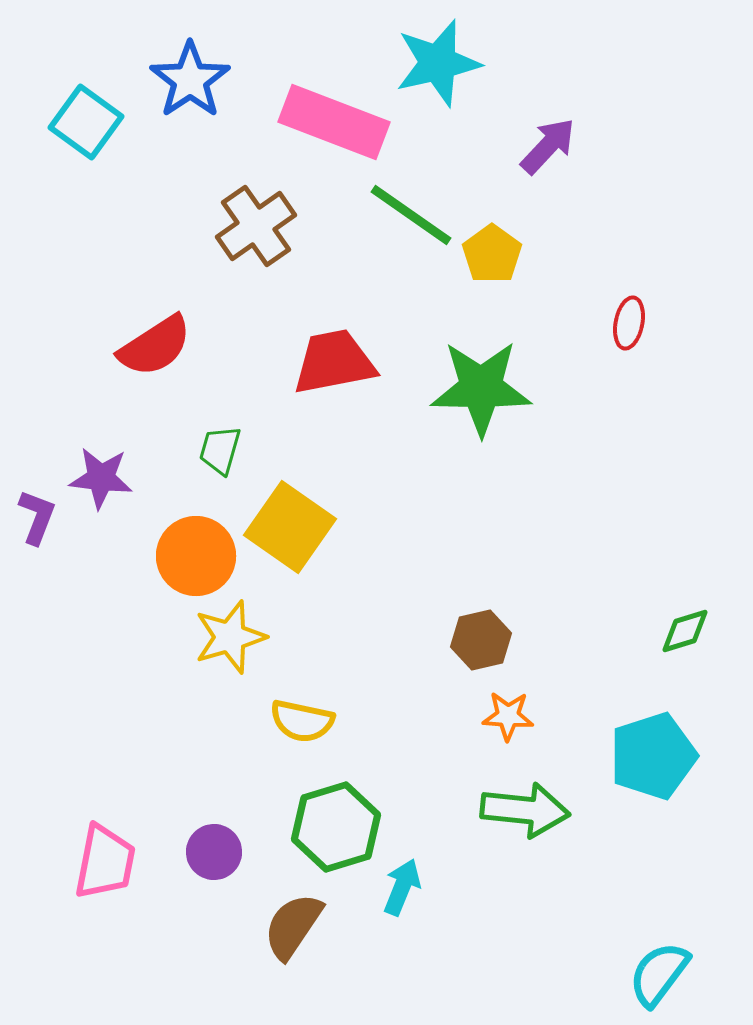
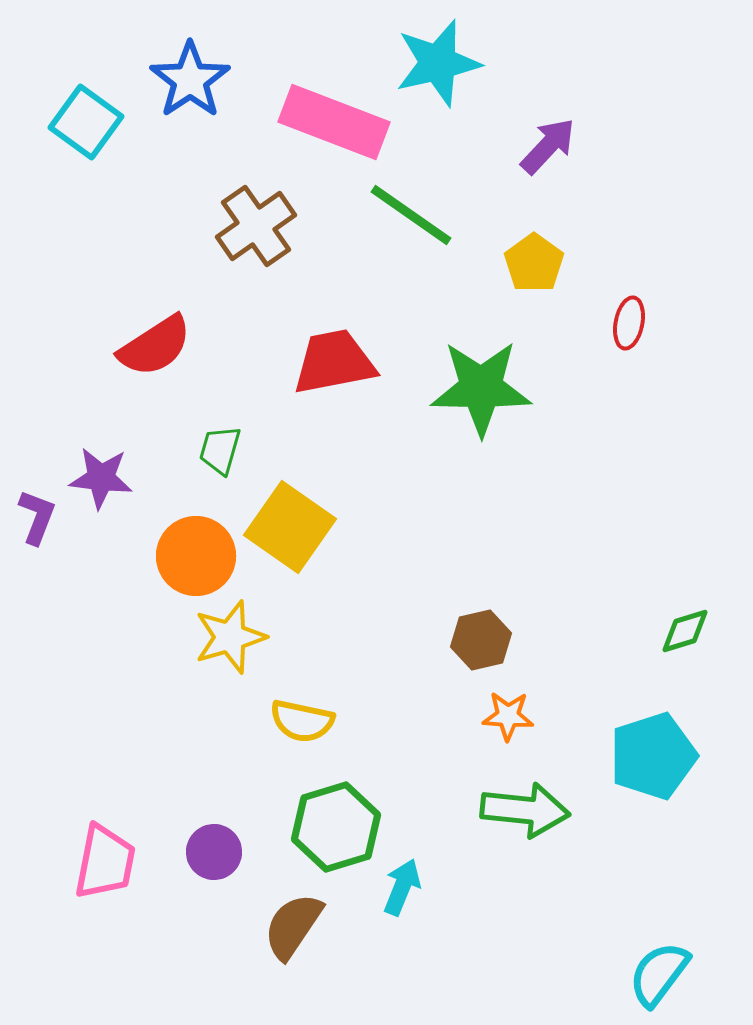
yellow pentagon: moved 42 px right, 9 px down
